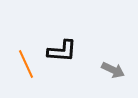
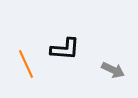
black L-shape: moved 3 px right, 2 px up
